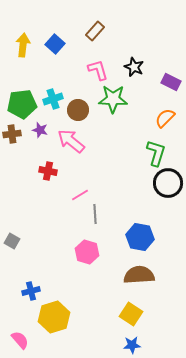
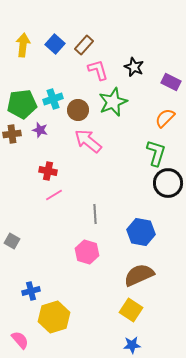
brown rectangle: moved 11 px left, 14 px down
green star: moved 3 px down; rotated 24 degrees counterclockwise
pink arrow: moved 17 px right
pink line: moved 26 px left
blue hexagon: moved 1 px right, 5 px up
brown semicircle: rotated 20 degrees counterclockwise
yellow square: moved 4 px up
